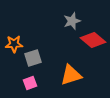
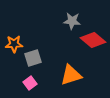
gray star: rotated 24 degrees clockwise
pink square: rotated 16 degrees counterclockwise
